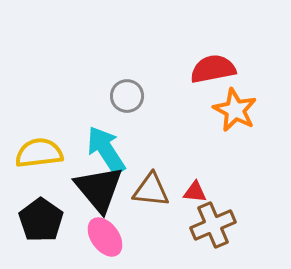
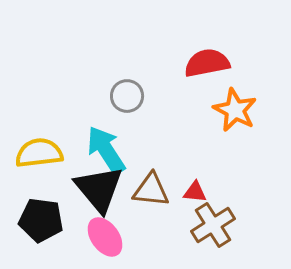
red semicircle: moved 6 px left, 6 px up
black pentagon: rotated 27 degrees counterclockwise
brown cross: rotated 9 degrees counterclockwise
